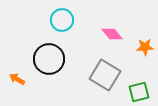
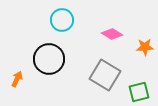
pink diamond: rotated 20 degrees counterclockwise
orange arrow: rotated 84 degrees clockwise
